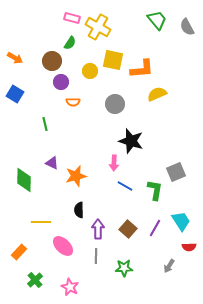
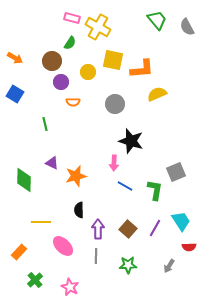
yellow circle: moved 2 px left, 1 px down
green star: moved 4 px right, 3 px up
